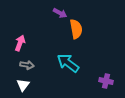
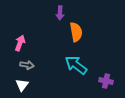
purple arrow: rotated 64 degrees clockwise
orange semicircle: moved 3 px down
cyan arrow: moved 8 px right, 2 px down
white triangle: moved 1 px left
